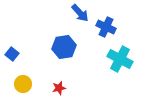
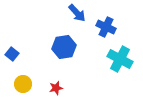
blue arrow: moved 3 px left
red star: moved 3 px left
